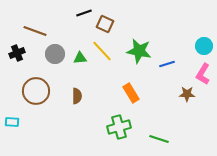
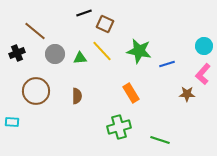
brown line: rotated 20 degrees clockwise
pink L-shape: rotated 10 degrees clockwise
green line: moved 1 px right, 1 px down
